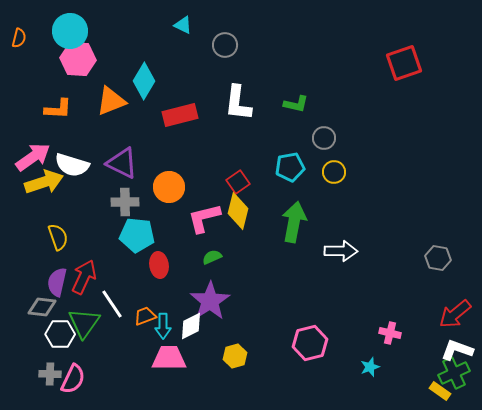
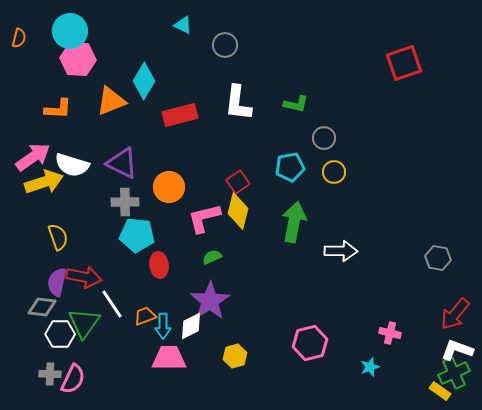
red arrow at (84, 277): rotated 76 degrees clockwise
red arrow at (455, 314): rotated 12 degrees counterclockwise
